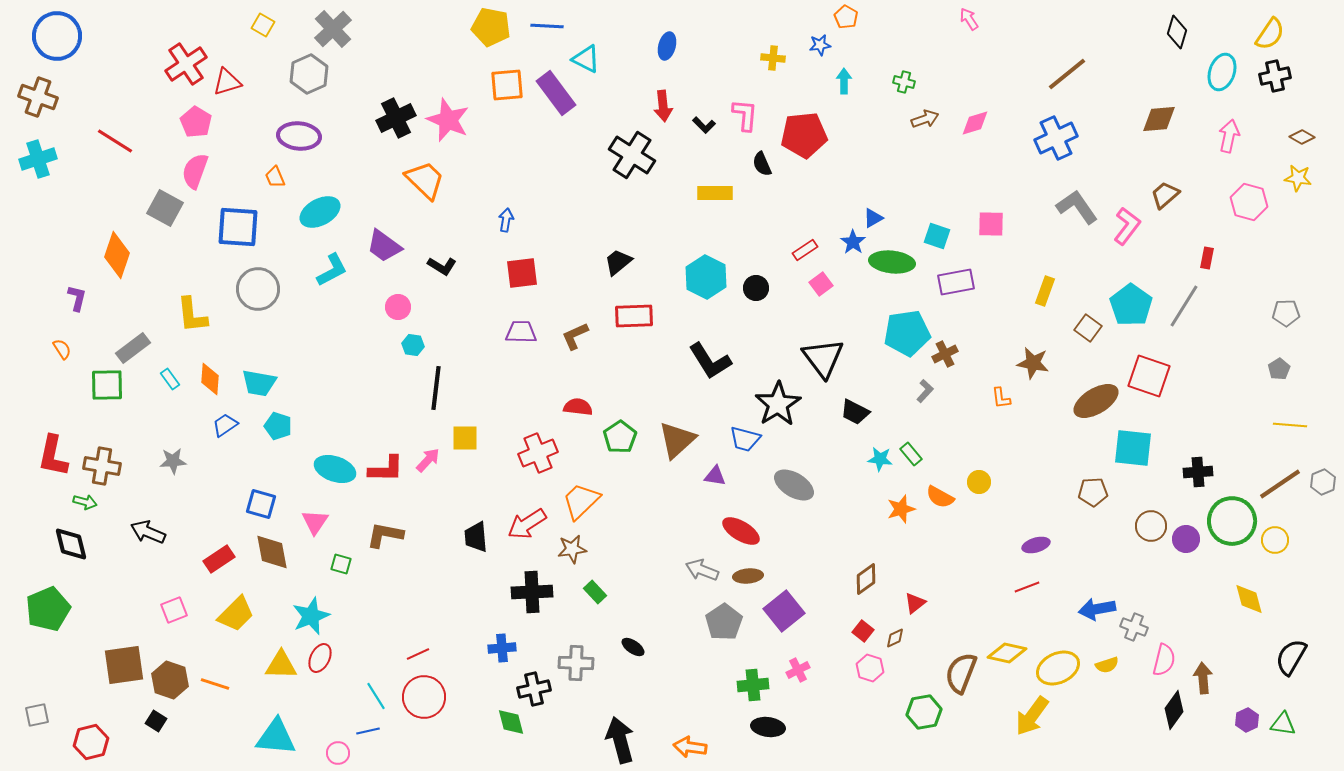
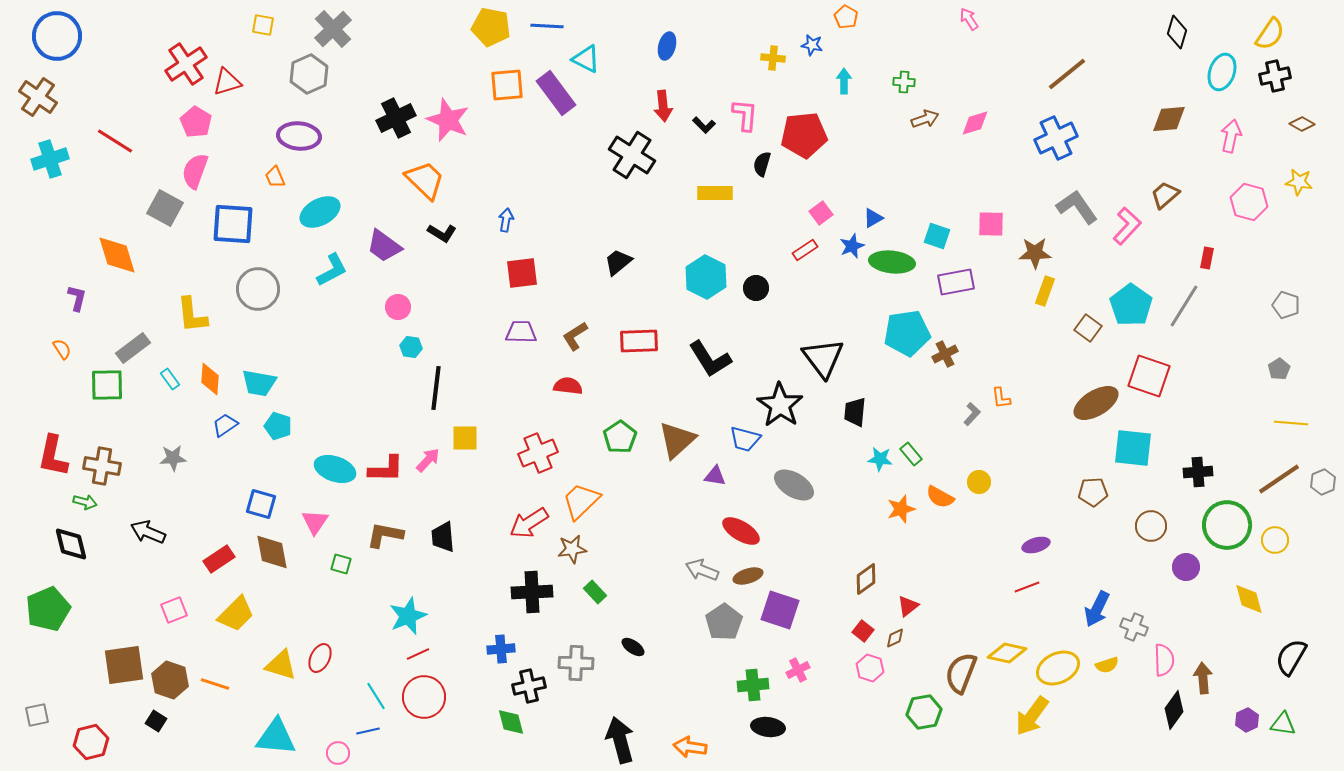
yellow square at (263, 25): rotated 20 degrees counterclockwise
blue star at (820, 45): moved 8 px left; rotated 20 degrees clockwise
green cross at (904, 82): rotated 10 degrees counterclockwise
brown cross at (38, 97): rotated 15 degrees clockwise
brown diamond at (1159, 119): moved 10 px right
pink arrow at (1229, 136): moved 2 px right
brown diamond at (1302, 137): moved 13 px up
cyan cross at (38, 159): moved 12 px right
black semicircle at (762, 164): rotated 40 degrees clockwise
yellow star at (1298, 178): moved 1 px right, 4 px down
pink L-shape at (1127, 226): rotated 6 degrees clockwise
blue square at (238, 227): moved 5 px left, 3 px up
blue star at (853, 242): moved 1 px left, 4 px down; rotated 15 degrees clockwise
orange diamond at (117, 255): rotated 36 degrees counterclockwise
black L-shape at (442, 266): moved 33 px up
pink square at (821, 284): moved 71 px up
gray pentagon at (1286, 313): moved 8 px up; rotated 20 degrees clockwise
red rectangle at (634, 316): moved 5 px right, 25 px down
brown L-shape at (575, 336): rotated 8 degrees counterclockwise
cyan hexagon at (413, 345): moved 2 px left, 2 px down
black L-shape at (710, 361): moved 2 px up
brown star at (1033, 363): moved 2 px right, 110 px up; rotated 12 degrees counterclockwise
gray L-shape at (925, 391): moved 47 px right, 23 px down
brown ellipse at (1096, 401): moved 2 px down
black star at (778, 404): moved 2 px right, 1 px down; rotated 6 degrees counterclockwise
red semicircle at (578, 407): moved 10 px left, 21 px up
black trapezoid at (855, 412): rotated 68 degrees clockwise
yellow line at (1290, 425): moved 1 px right, 2 px up
gray star at (173, 461): moved 3 px up
brown line at (1280, 484): moved 1 px left, 5 px up
green circle at (1232, 521): moved 5 px left, 4 px down
red arrow at (527, 524): moved 2 px right, 1 px up
black trapezoid at (476, 537): moved 33 px left
purple circle at (1186, 539): moved 28 px down
brown ellipse at (748, 576): rotated 12 degrees counterclockwise
red triangle at (915, 603): moved 7 px left, 3 px down
blue arrow at (1097, 609): rotated 54 degrees counterclockwise
purple square at (784, 611): moved 4 px left, 1 px up; rotated 33 degrees counterclockwise
cyan star at (311, 616): moved 97 px right
blue cross at (502, 648): moved 1 px left, 1 px down
pink semicircle at (1164, 660): rotated 16 degrees counterclockwise
yellow triangle at (281, 665): rotated 16 degrees clockwise
black cross at (534, 689): moved 5 px left, 3 px up
